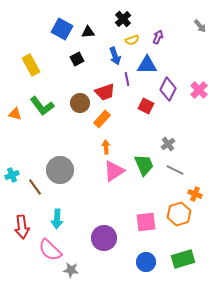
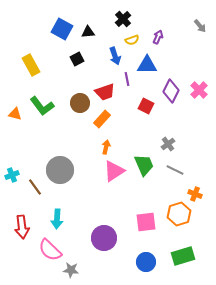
purple diamond: moved 3 px right, 2 px down
orange arrow: rotated 16 degrees clockwise
green rectangle: moved 3 px up
